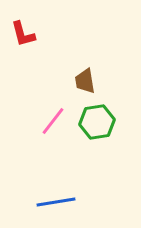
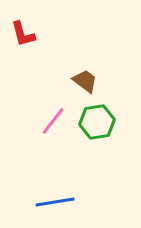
brown trapezoid: rotated 136 degrees clockwise
blue line: moved 1 px left
